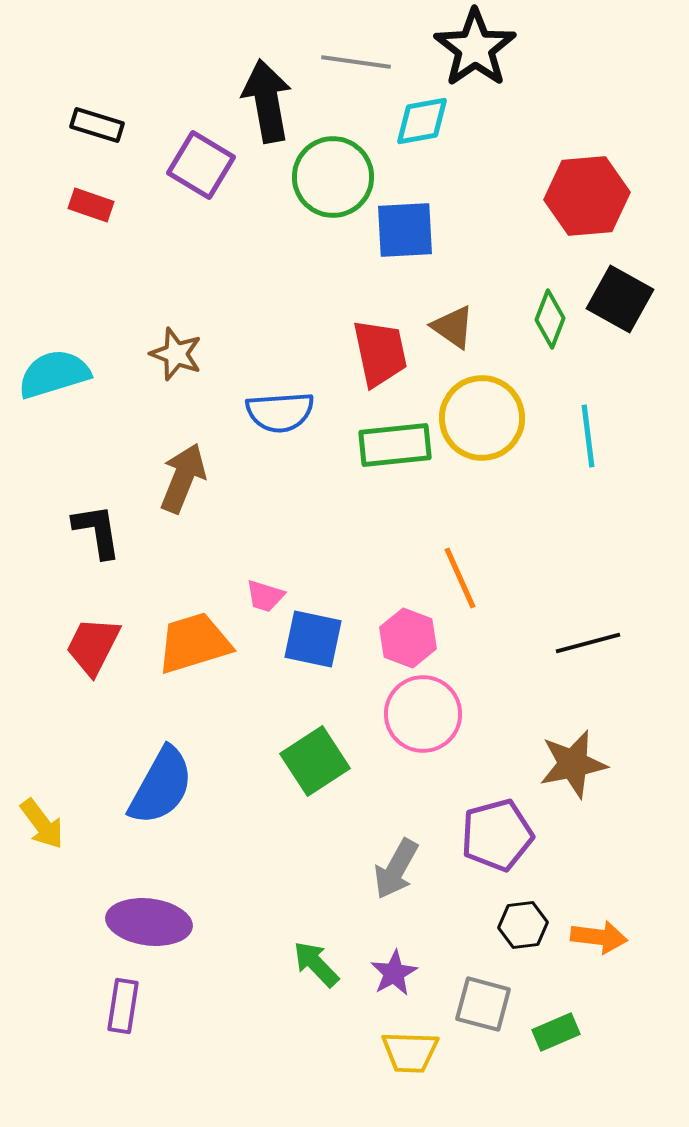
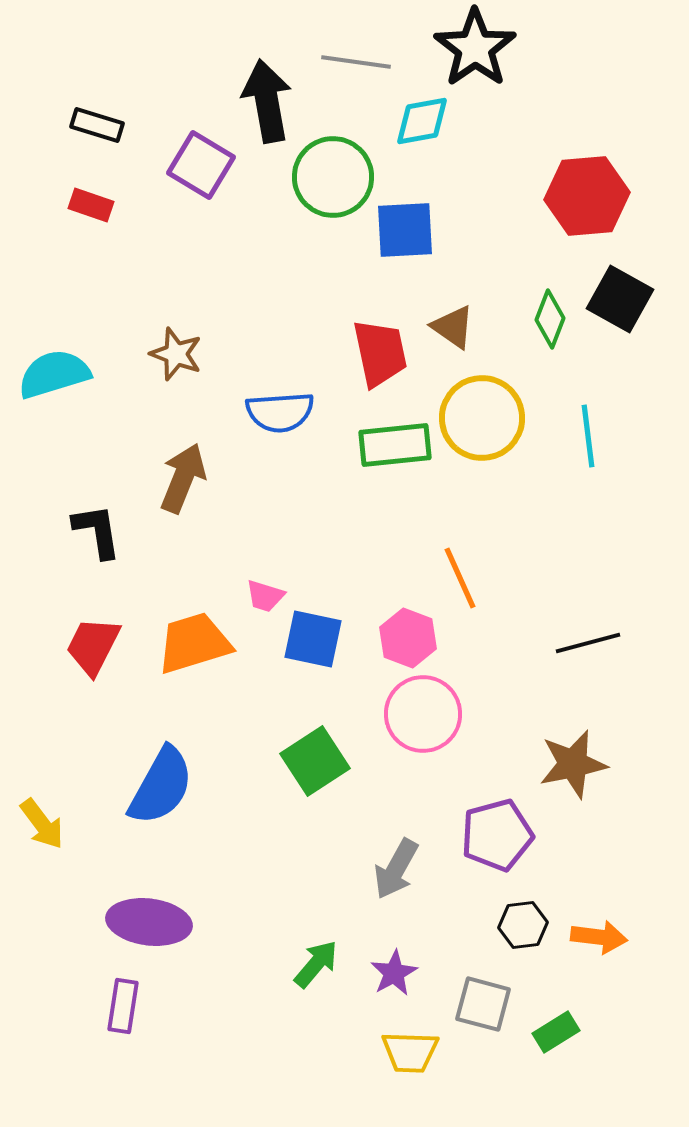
green arrow at (316, 964): rotated 84 degrees clockwise
green rectangle at (556, 1032): rotated 9 degrees counterclockwise
